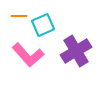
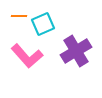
cyan square: moved 1 px up
pink L-shape: moved 1 px left, 1 px down
